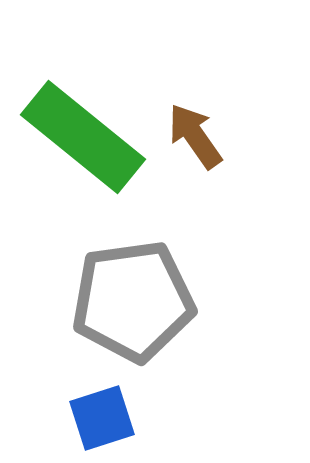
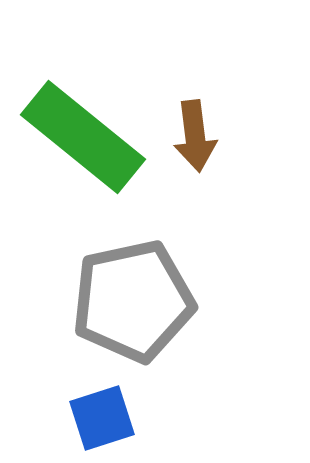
brown arrow: rotated 152 degrees counterclockwise
gray pentagon: rotated 4 degrees counterclockwise
